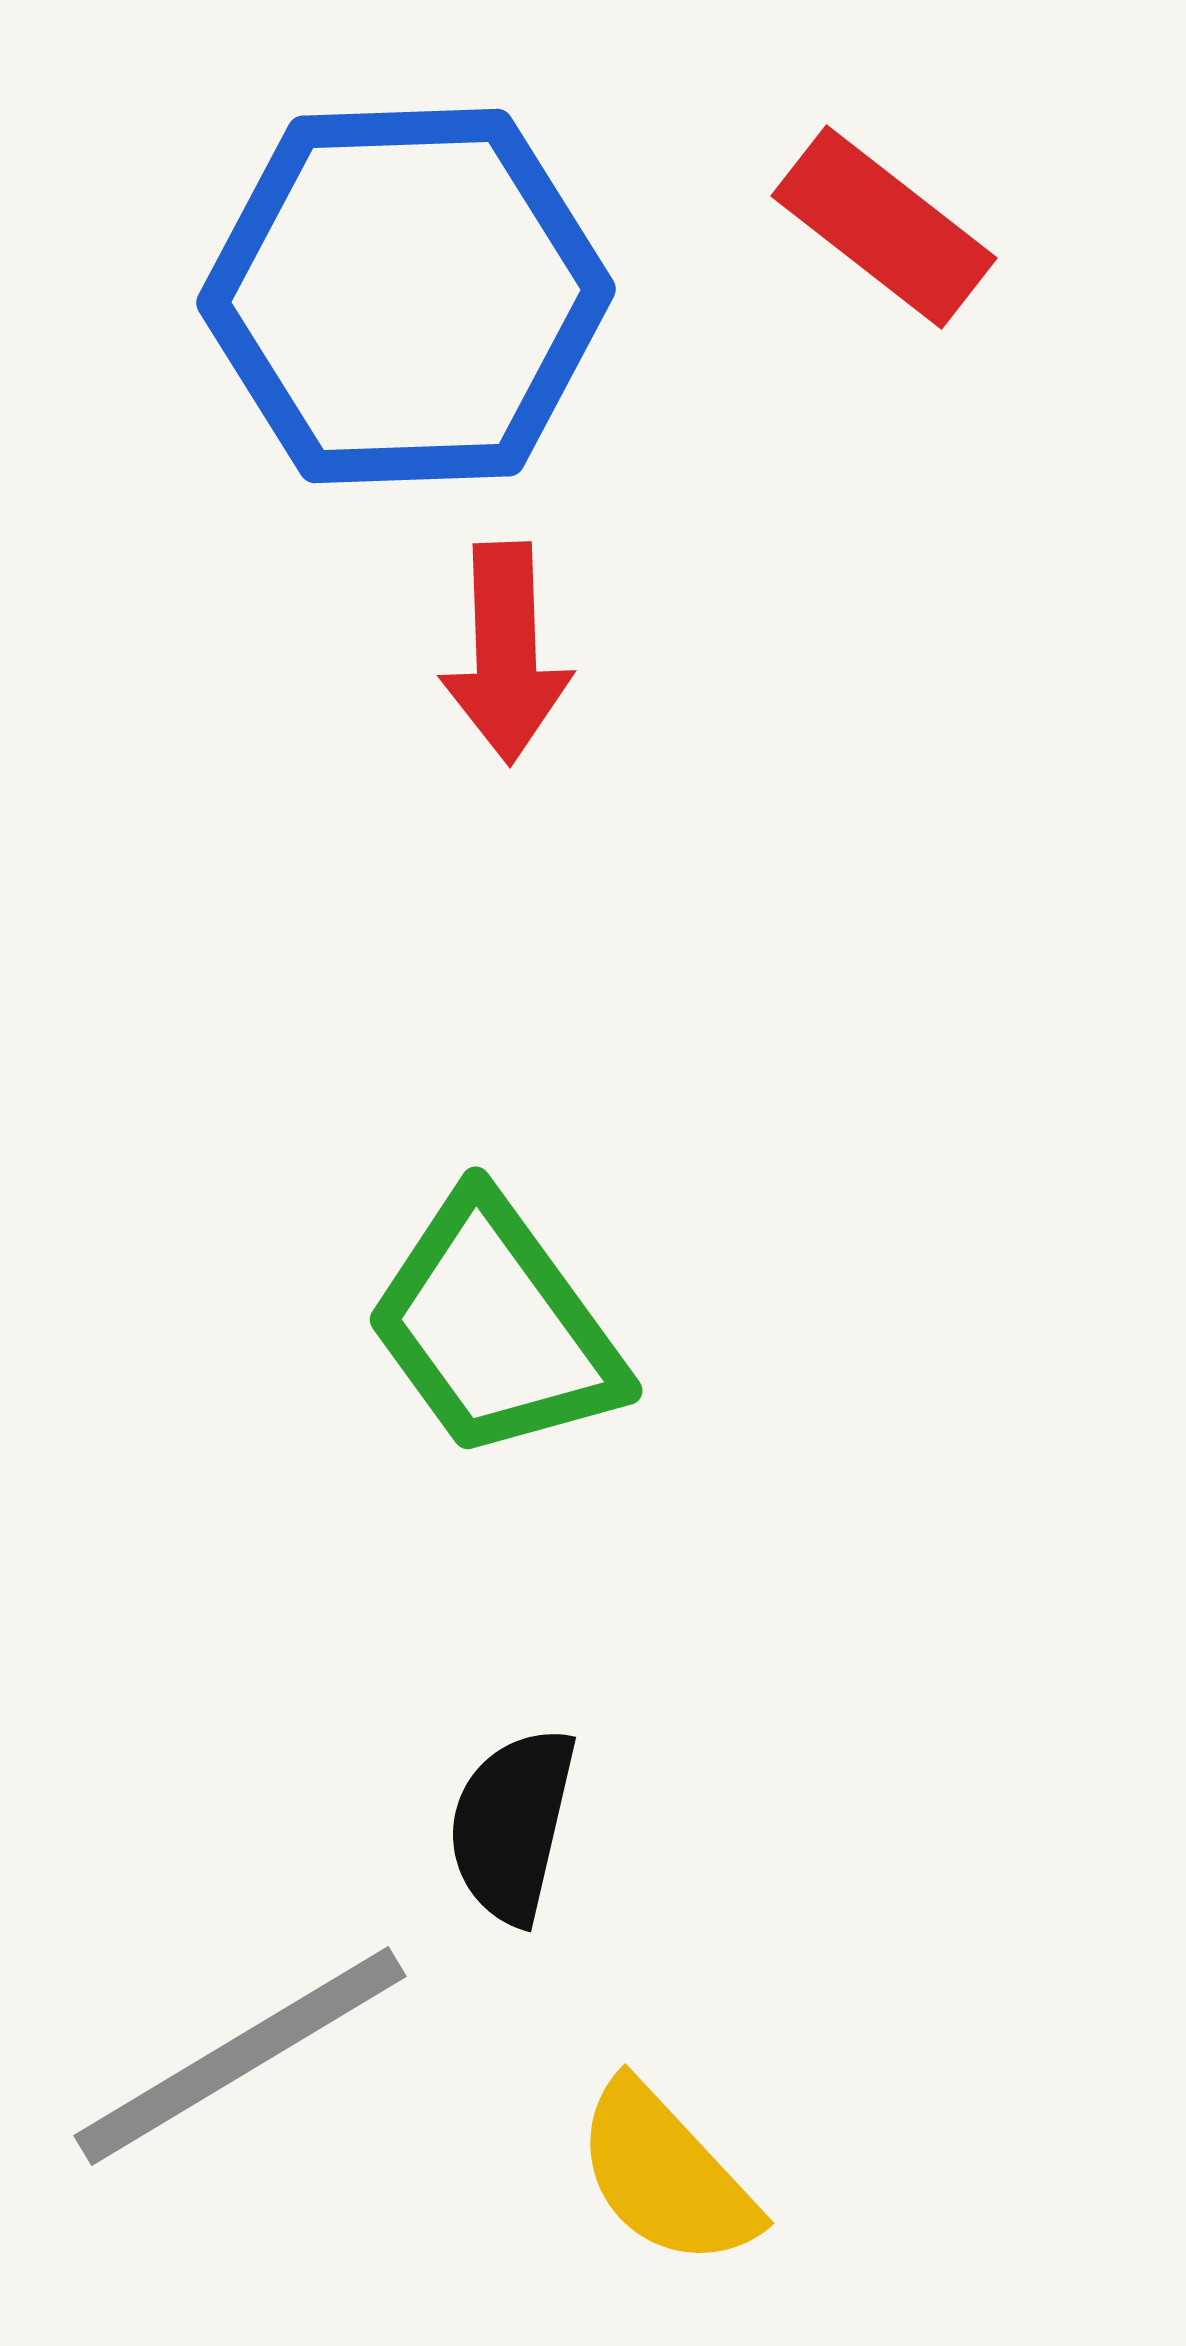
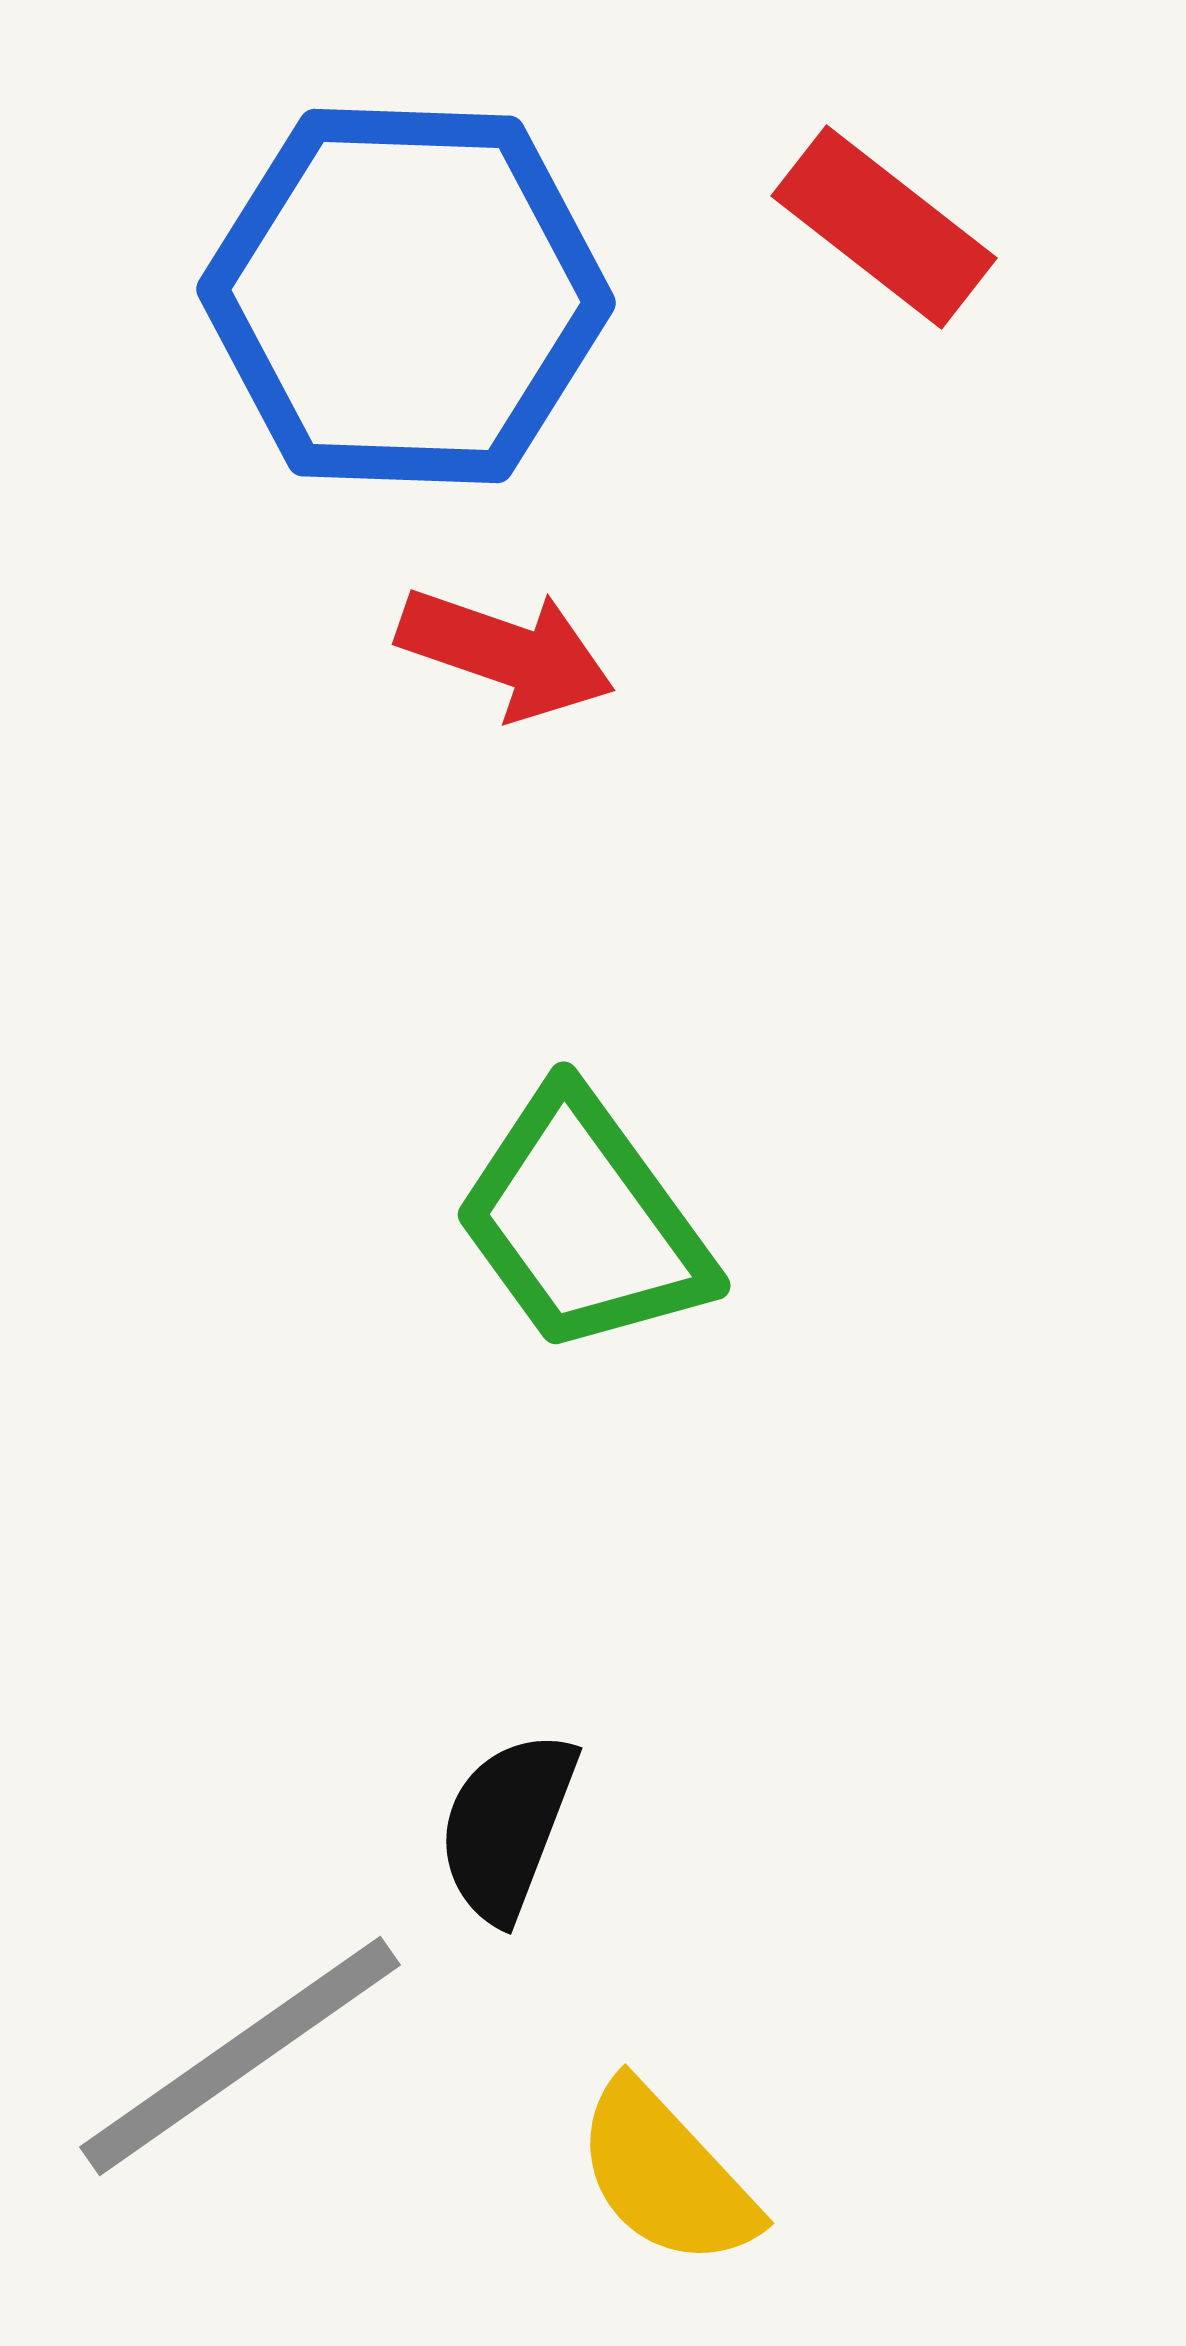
blue hexagon: rotated 4 degrees clockwise
red arrow: rotated 69 degrees counterclockwise
green trapezoid: moved 88 px right, 105 px up
black semicircle: moved 5 px left, 1 px down; rotated 8 degrees clockwise
gray line: rotated 4 degrees counterclockwise
